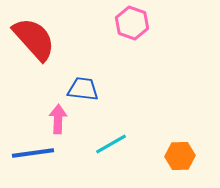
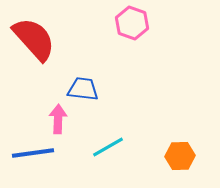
cyan line: moved 3 px left, 3 px down
